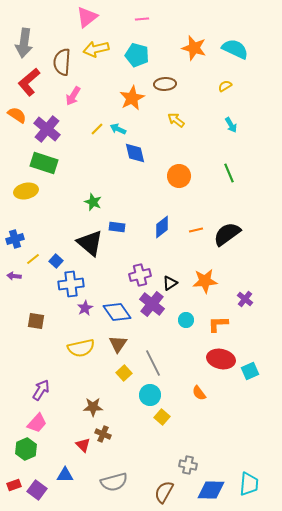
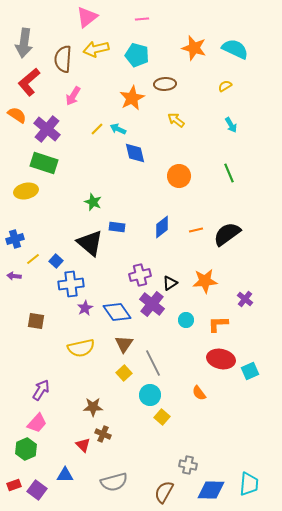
brown semicircle at (62, 62): moved 1 px right, 3 px up
brown triangle at (118, 344): moved 6 px right
